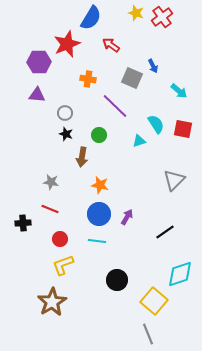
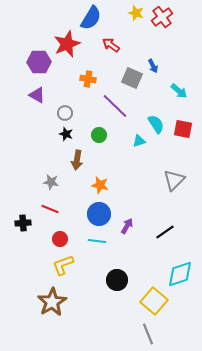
purple triangle: rotated 24 degrees clockwise
brown arrow: moved 5 px left, 3 px down
purple arrow: moved 9 px down
